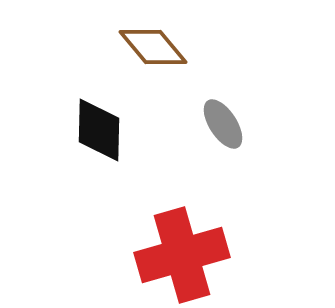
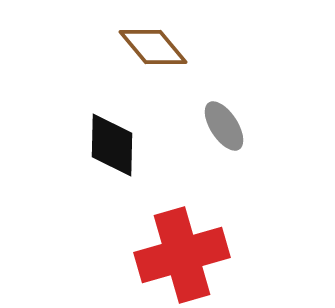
gray ellipse: moved 1 px right, 2 px down
black diamond: moved 13 px right, 15 px down
